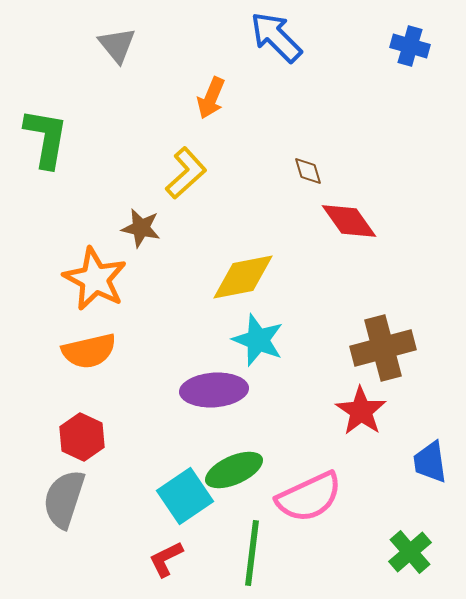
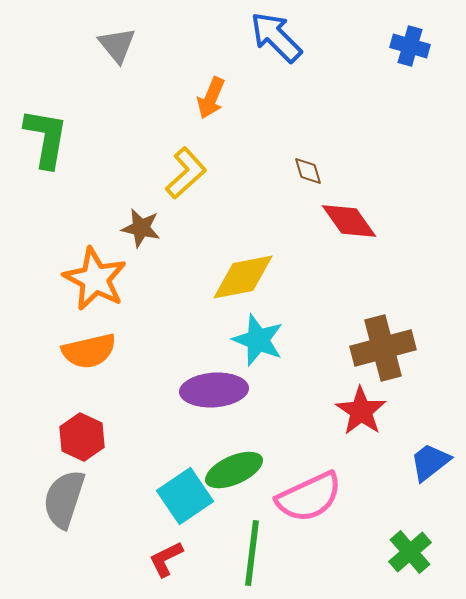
blue trapezoid: rotated 60 degrees clockwise
